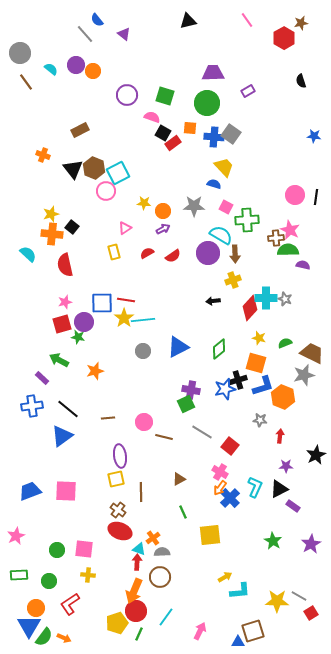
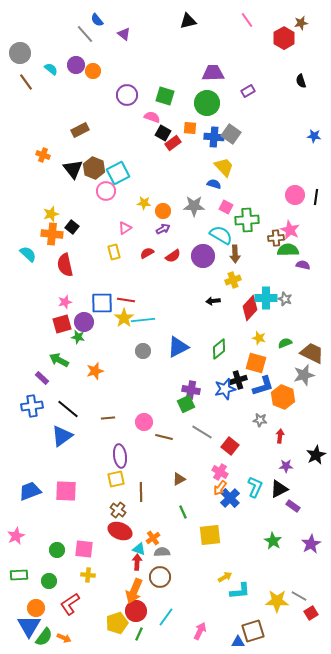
purple circle at (208, 253): moved 5 px left, 3 px down
